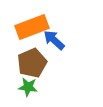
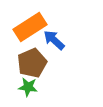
orange rectangle: moved 2 px left; rotated 12 degrees counterclockwise
